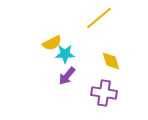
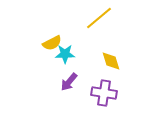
purple arrow: moved 2 px right, 6 px down
